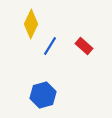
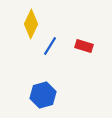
red rectangle: rotated 24 degrees counterclockwise
